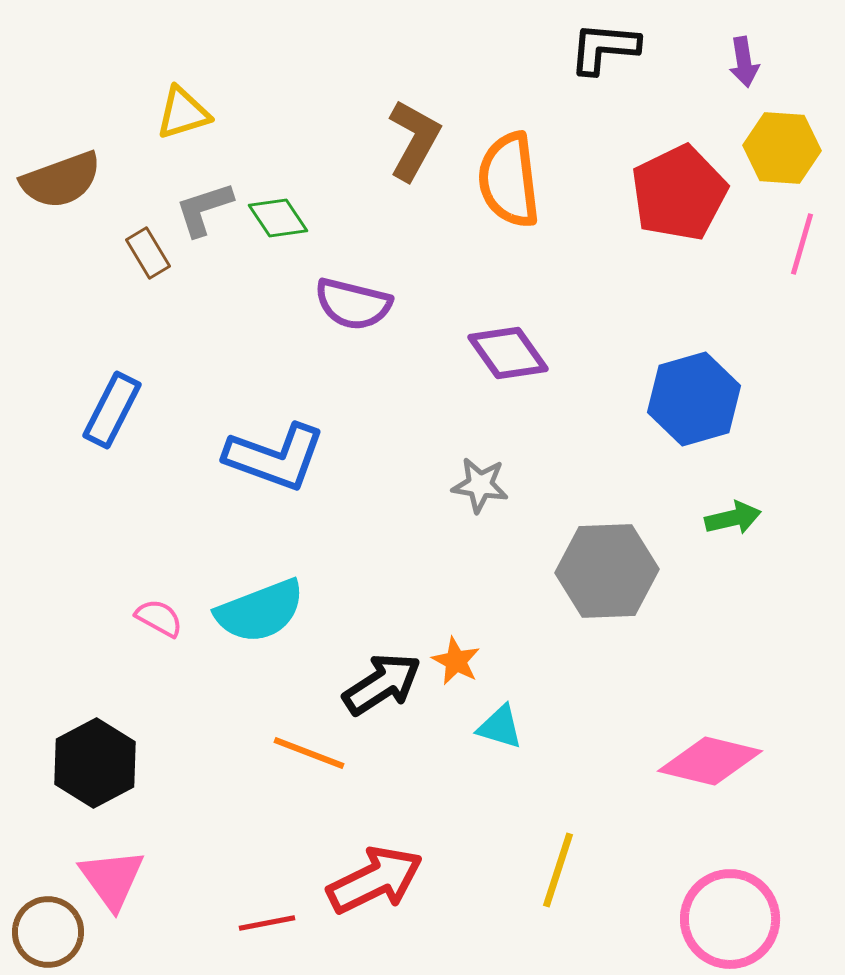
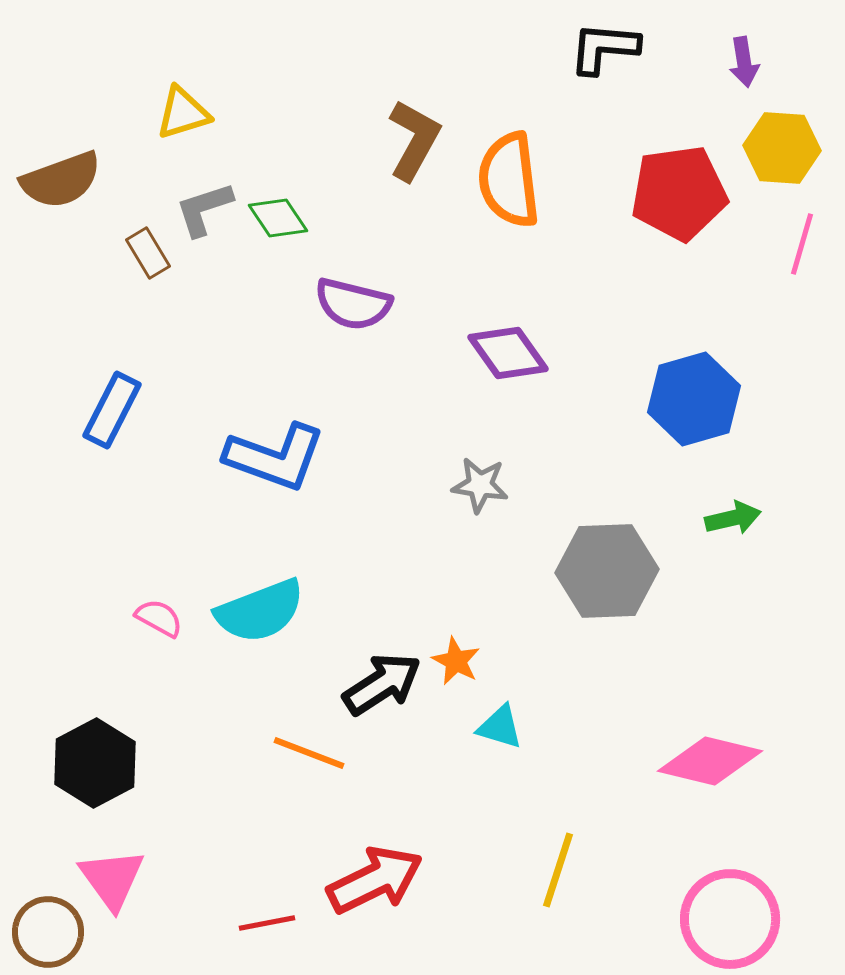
red pentagon: rotated 18 degrees clockwise
